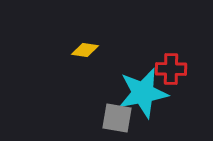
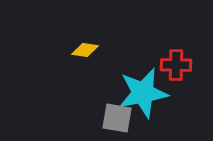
red cross: moved 5 px right, 4 px up
